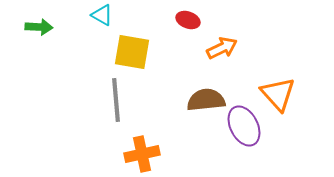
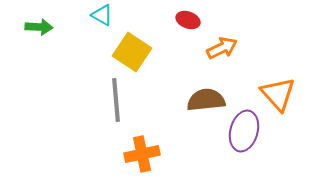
yellow square: rotated 24 degrees clockwise
purple ellipse: moved 5 px down; rotated 42 degrees clockwise
